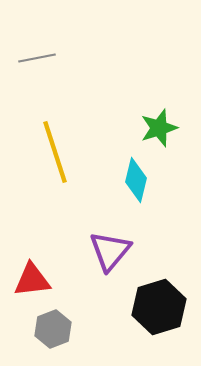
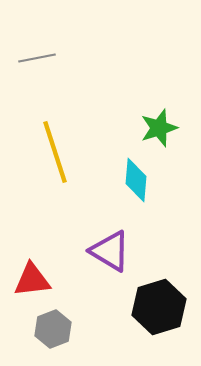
cyan diamond: rotated 9 degrees counterclockwise
purple triangle: rotated 39 degrees counterclockwise
